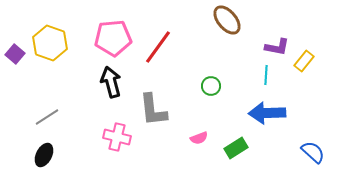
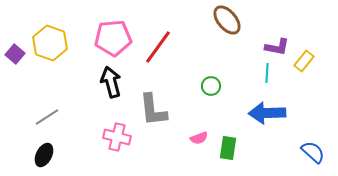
cyan line: moved 1 px right, 2 px up
green rectangle: moved 8 px left; rotated 50 degrees counterclockwise
